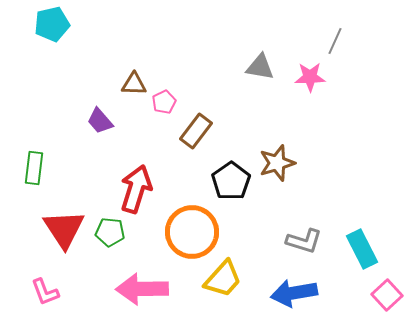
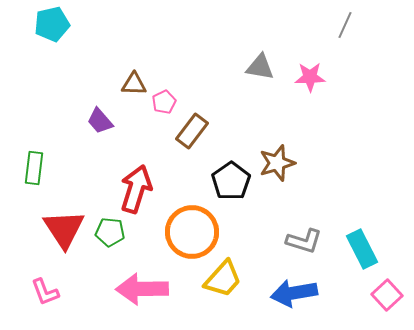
gray line: moved 10 px right, 16 px up
brown rectangle: moved 4 px left
